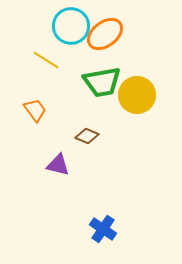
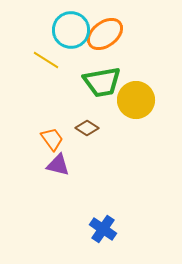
cyan circle: moved 4 px down
yellow circle: moved 1 px left, 5 px down
orange trapezoid: moved 17 px right, 29 px down
brown diamond: moved 8 px up; rotated 10 degrees clockwise
